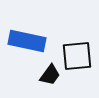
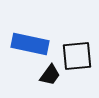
blue rectangle: moved 3 px right, 3 px down
